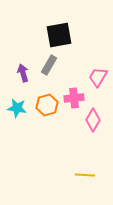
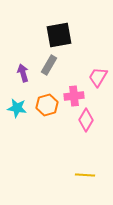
pink cross: moved 2 px up
pink diamond: moved 7 px left
